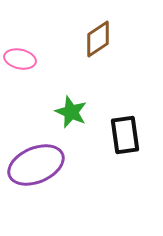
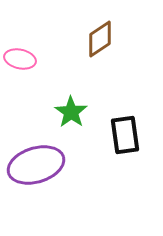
brown diamond: moved 2 px right
green star: rotated 12 degrees clockwise
purple ellipse: rotated 6 degrees clockwise
